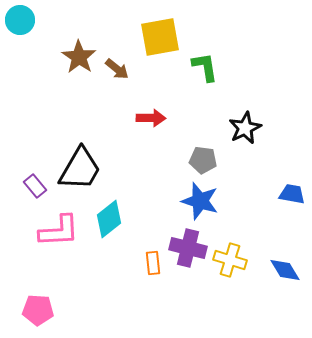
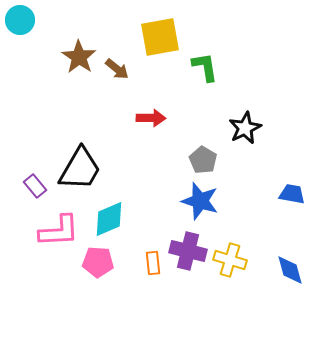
gray pentagon: rotated 24 degrees clockwise
cyan diamond: rotated 15 degrees clockwise
purple cross: moved 3 px down
blue diamond: moved 5 px right; rotated 16 degrees clockwise
pink pentagon: moved 60 px right, 48 px up
